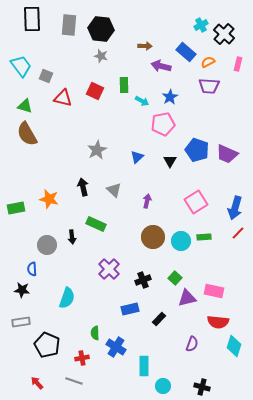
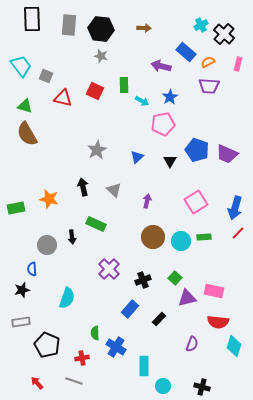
brown arrow at (145, 46): moved 1 px left, 18 px up
black star at (22, 290): rotated 21 degrees counterclockwise
blue rectangle at (130, 309): rotated 36 degrees counterclockwise
